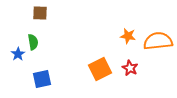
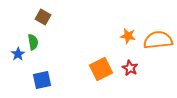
brown square: moved 3 px right, 4 px down; rotated 28 degrees clockwise
orange semicircle: moved 1 px up
orange square: moved 1 px right
blue square: moved 1 px down
